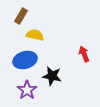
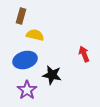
brown rectangle: rotated 14 degrees counterclockwise
black star: moved 1 px up
